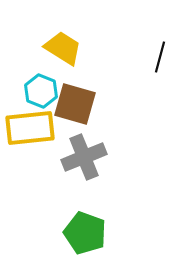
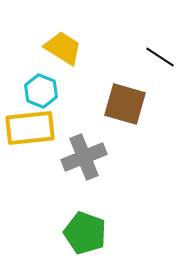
black line: rotated 72 degrees counterclockwise
brown square: moved 50 px right
